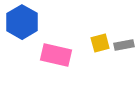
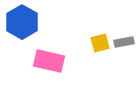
gray rectangle: moved 3 px up
pink rectangle: moved 7 px left, 6 px down
